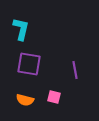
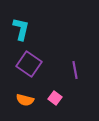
purple square: rotated 25 degrees clockwise
pink square: moved 1 px right, 1 px down; rotated 24 degrees clockwise
